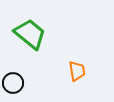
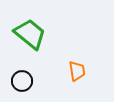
black circle: moved 9 px right, 2 px up
